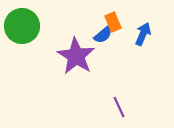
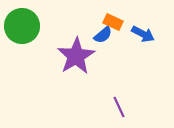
orange rectangle: rotated 42 degrees counterclockwise
blue arrow: rotated 95 degrees clockwise
purple star: rotated 9 degrees clockwise
